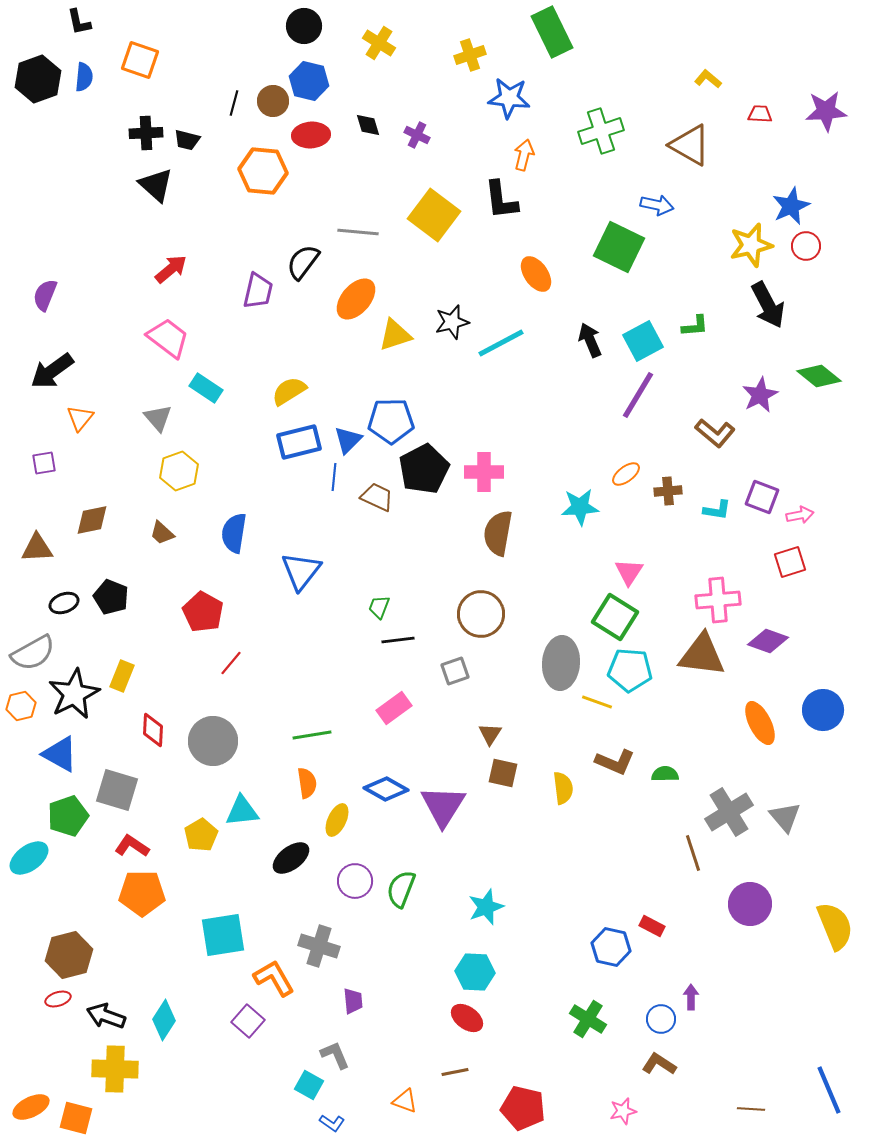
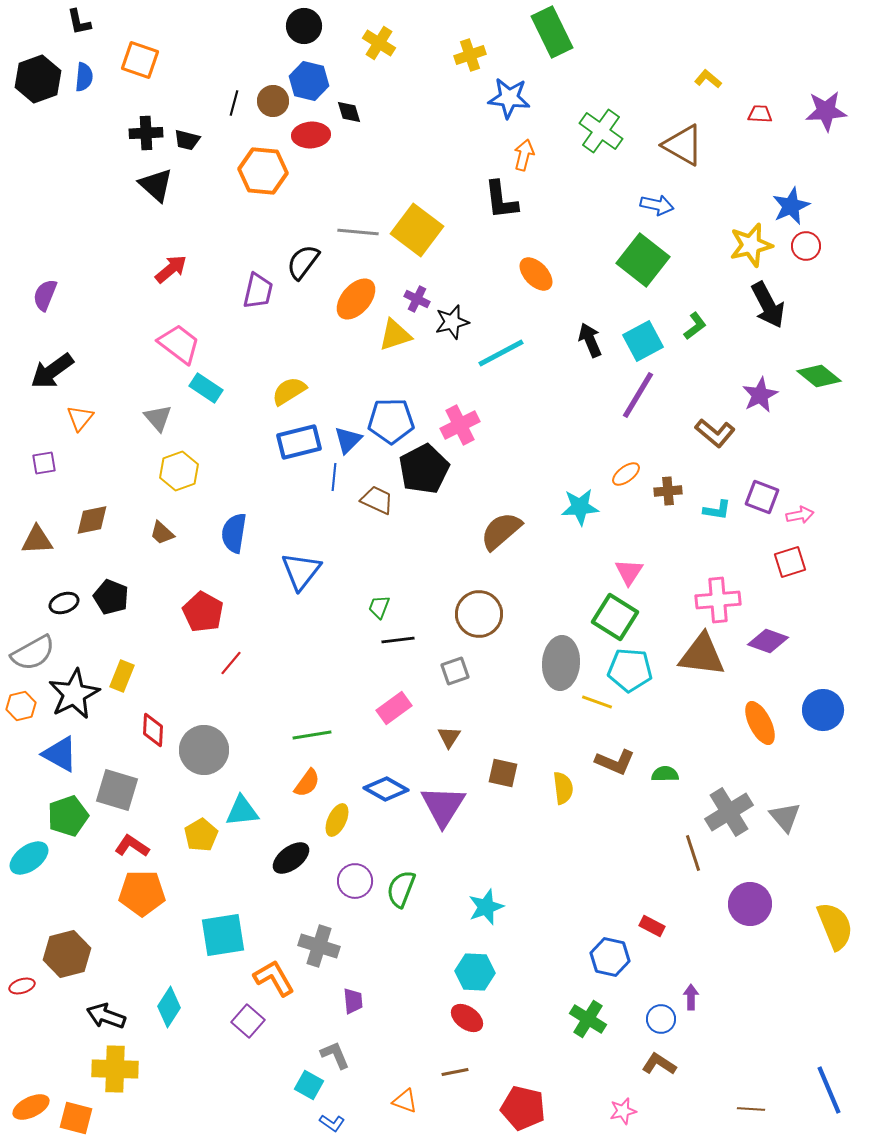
black diamond at (368, 125): moved 19 px left, 13 px up
green cross at (601, 131): rotated 36 degrees counterclockwise
purple cross at (417, 135): moved 164 px down
brown triangle at (690, 145): moved 7 px left
yellow square at (434, 215): moved 17 px left, 15 px down
green square at (619, 247): moved 24 px right, 13 px down; rotated 12 degrees clockwise
orange ellipse at (536, 274): rotated 9 degrees counterclockwise
green L-shape at (695, 326): rotated 32 degrees counterclockwise
pink trapezoid at (168, 338): moved 11 px right, 6 px down
cyan line at (501, 343): moved 10 px down
pink cross at (484, 472): moved 24 px left, 47 px up; rotated 27 degrees counterclockwise
brown trapezoid at (377, 497): moved 3 px down
brown semicircle at (498, 533): moved 3 px right, 2 px up; rotated 39 degrees clockwise
brown triangle at (37, 548): moved 8 px up
brown circle at (481, 614): moved 2 px left
brown triangle at (490, 734): moved 41 px left, 3 px down
gray circle at (213, 741): moved 9 px left, 9 px down
orange semicircle at (307, 783): rotated 44 degrees clockwise
blue hexagon at (611, 947): moved 1 px left, 10 px down
brown hexagon at (69, 955): moved 2 px left, 1 px up
red ellipse at (58, 999): moved 36 px left, 13 px up
cyan diamond at (164, 1020): moved 5 px right, 13 px up
